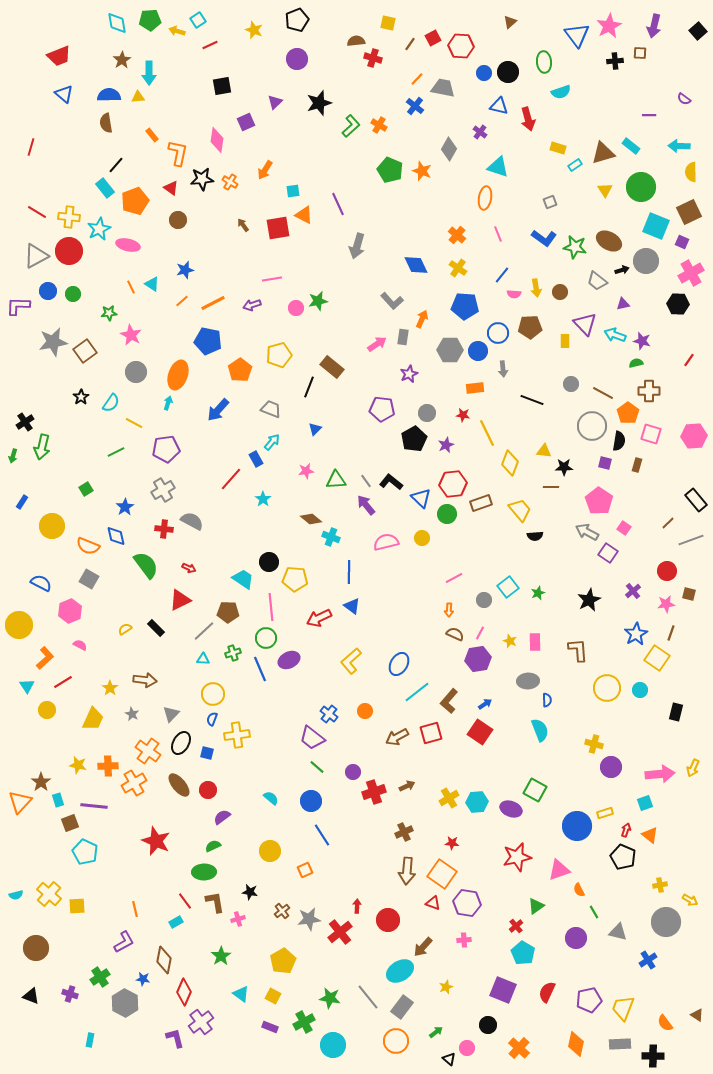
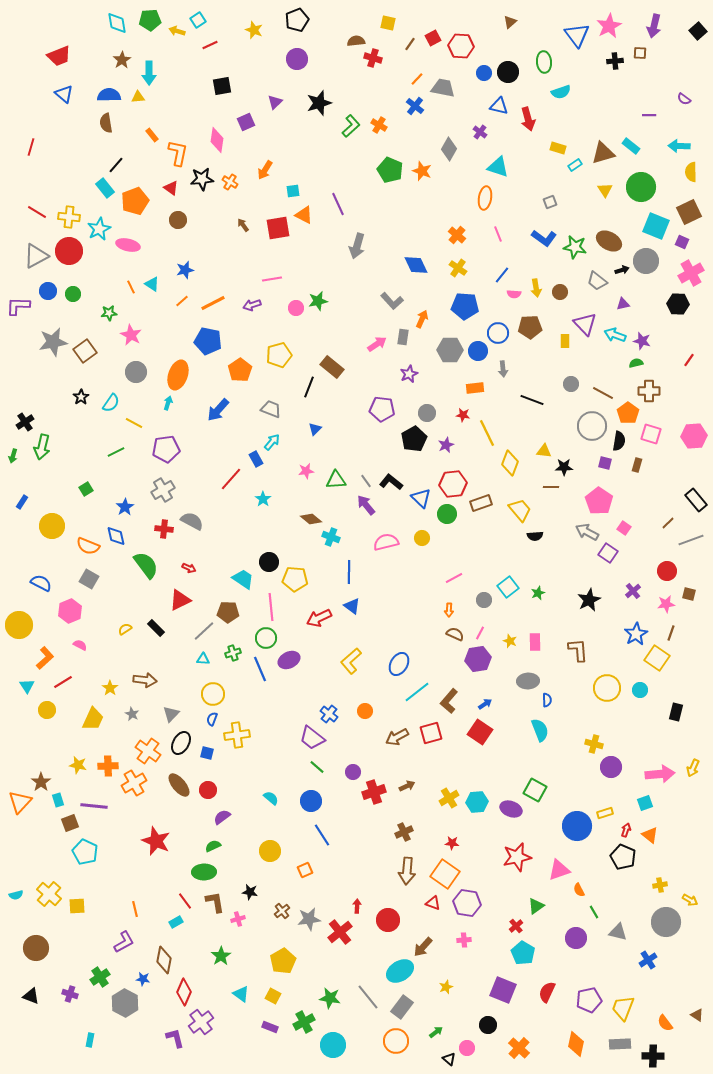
orange square at (442, 874): moved 3 px right
